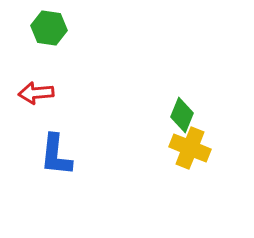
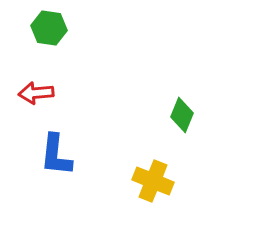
yellow cross: moved 37 px left, 33 px down
